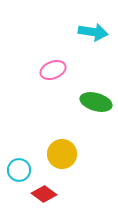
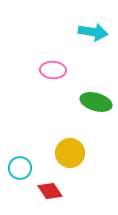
pink ellipse: rotated 25 degrees clockwise
yellow circle: moved 8 px right, 1 px up
cyan circle: moved 1 px right, 2 px up
red diamond: moved 6 px right, 3 px up; rotated 20 degrees clockwise
